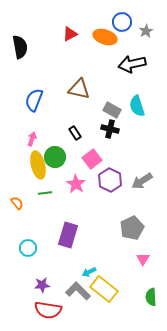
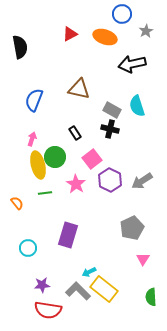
blue circle: moved 8 px up
